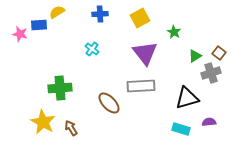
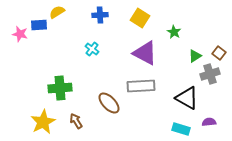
blue cross: moved 1 px down
yellow square: rotated 30 degrees counterclockwise
purple triangle: rotated 24 degrees counterclockwise
gray cross: moved 1 px left, 1 px down
black triangle: rotated 45 degrees clockwise
yellow star: rotated 15 degrees clockwise
brown arrow: moved 5 px right, 7 px up
